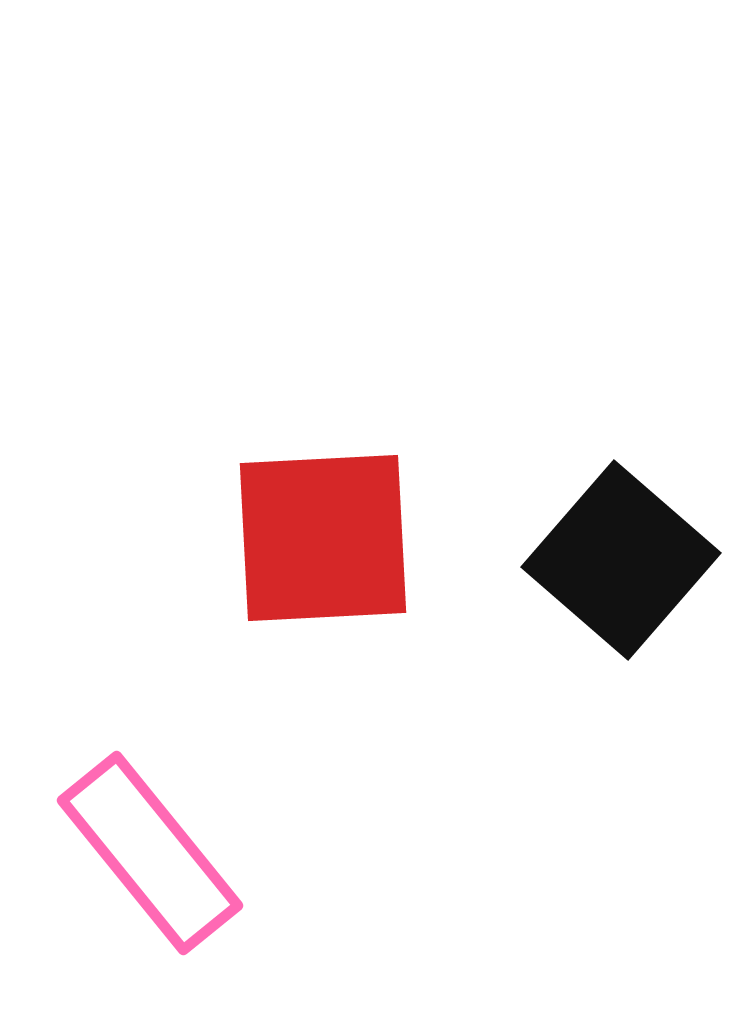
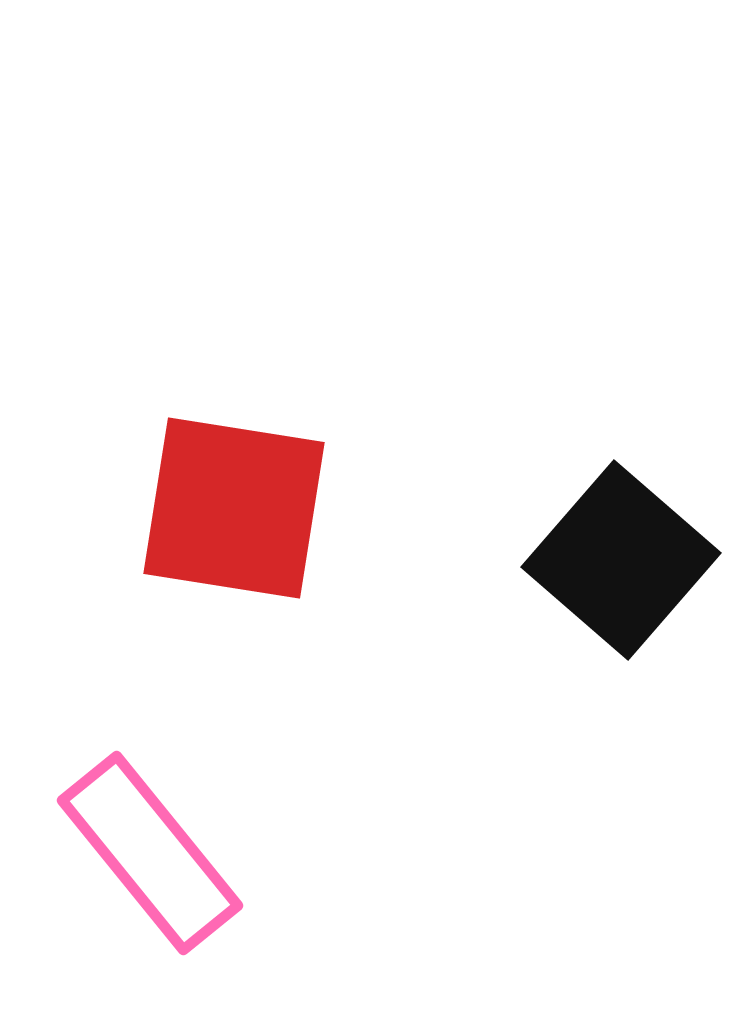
red square: moved 89 px left, 30 px up; rotated 12 degrees clockwise
